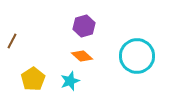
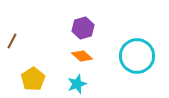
purple hexagon: moved 1 px left, 2 px down
cyan star: moved 7 px right, 3 px down
